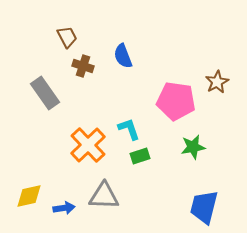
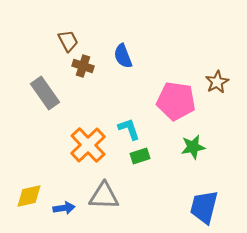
brown trapezoid: moved 1 px right, 4 px down
